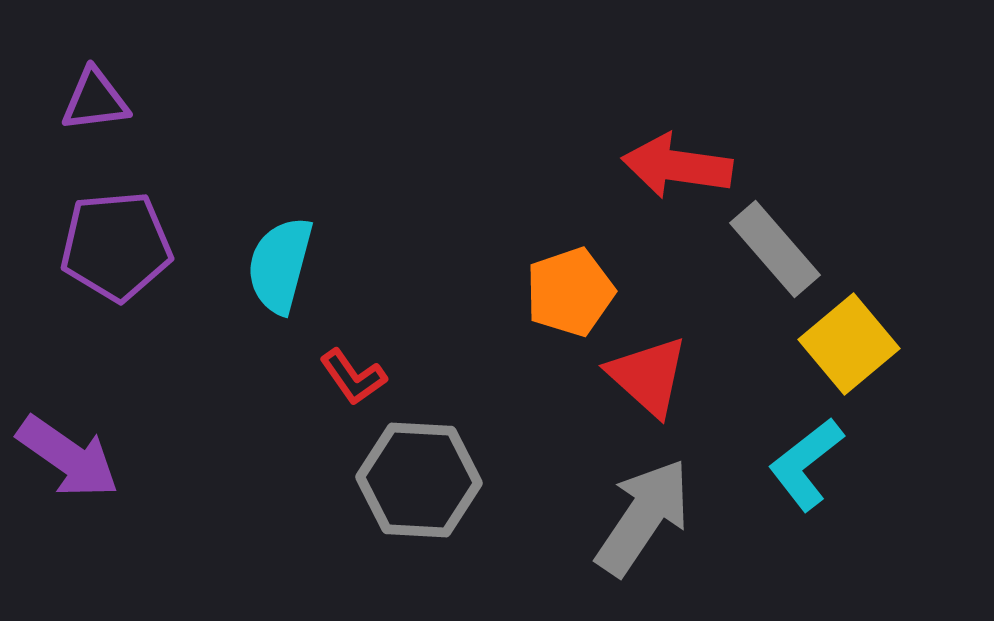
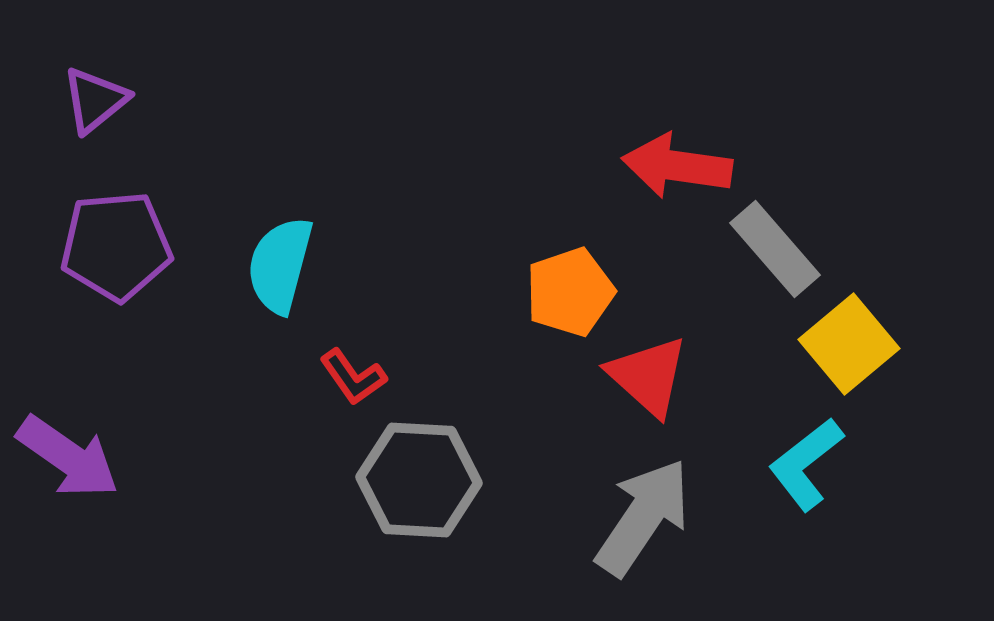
purple triangle: rotated 32 degrees counterclockwise
